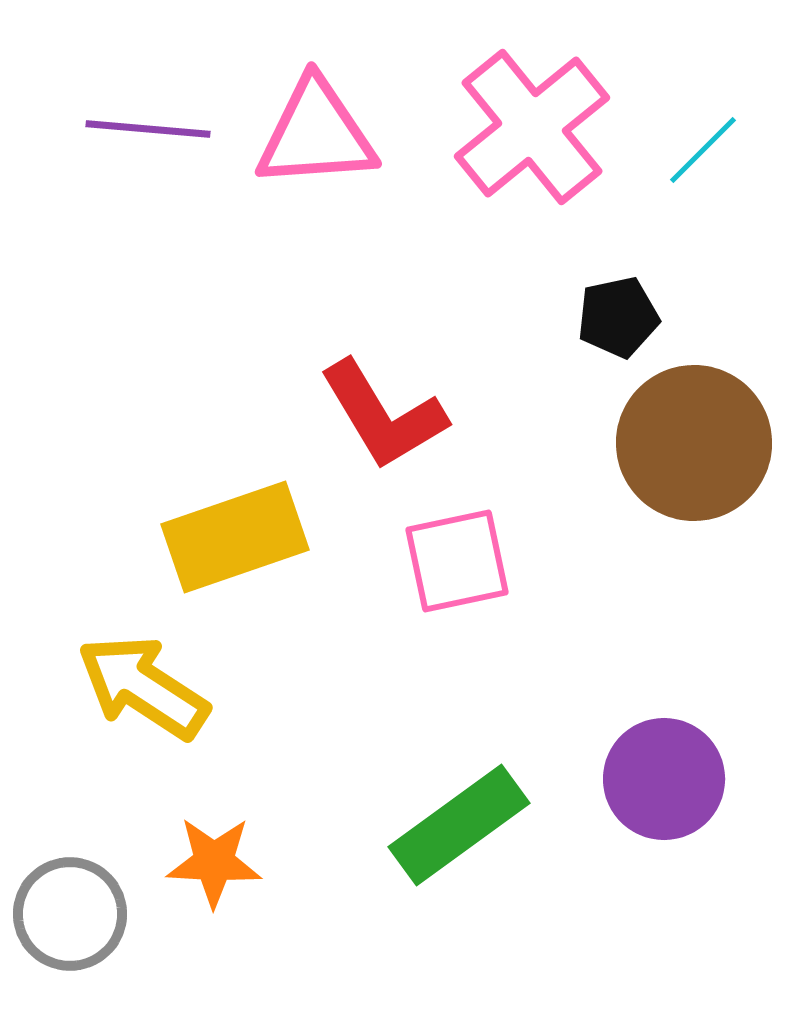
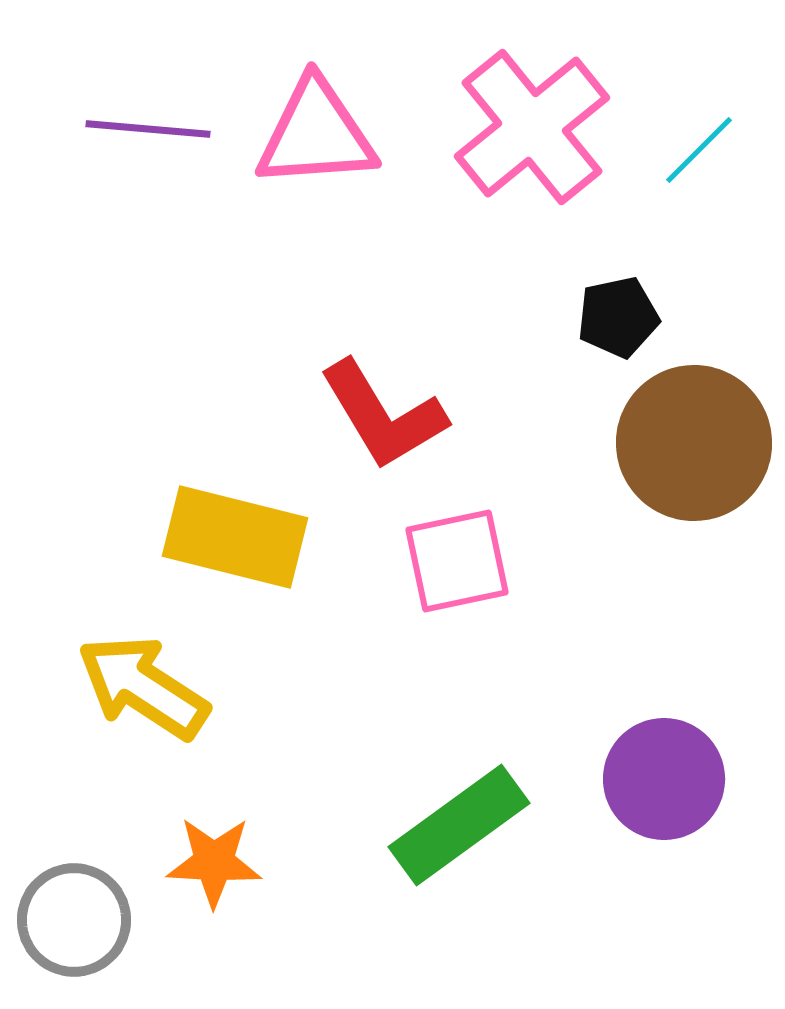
cyan line: moved 4 px left
yellow rectangle: rotated 33 degrees clockwise
gray circle: moved 4 px right, 6 px down
